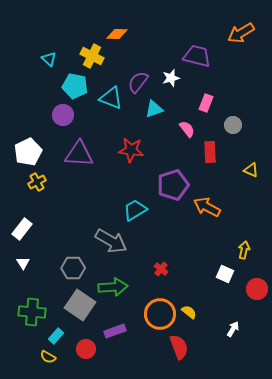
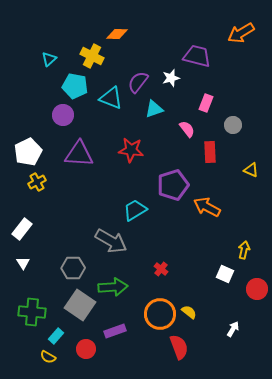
cyan triangle at (49, 59): rotated 35 degrees clockwise
